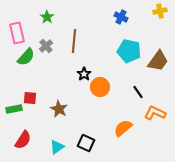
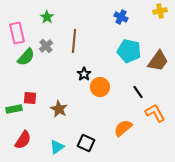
orange L-shape: rotated 35 degrees clockwise
